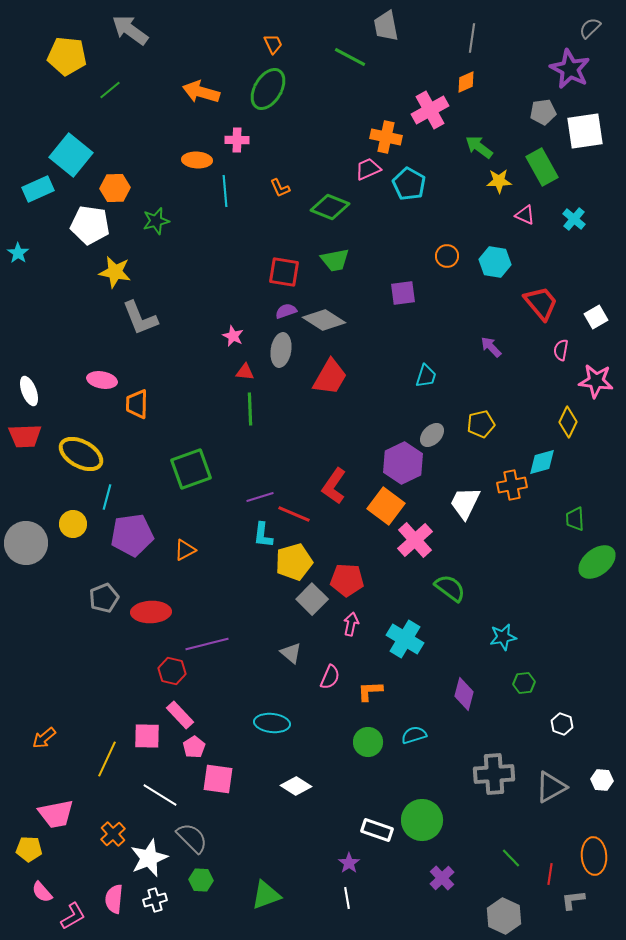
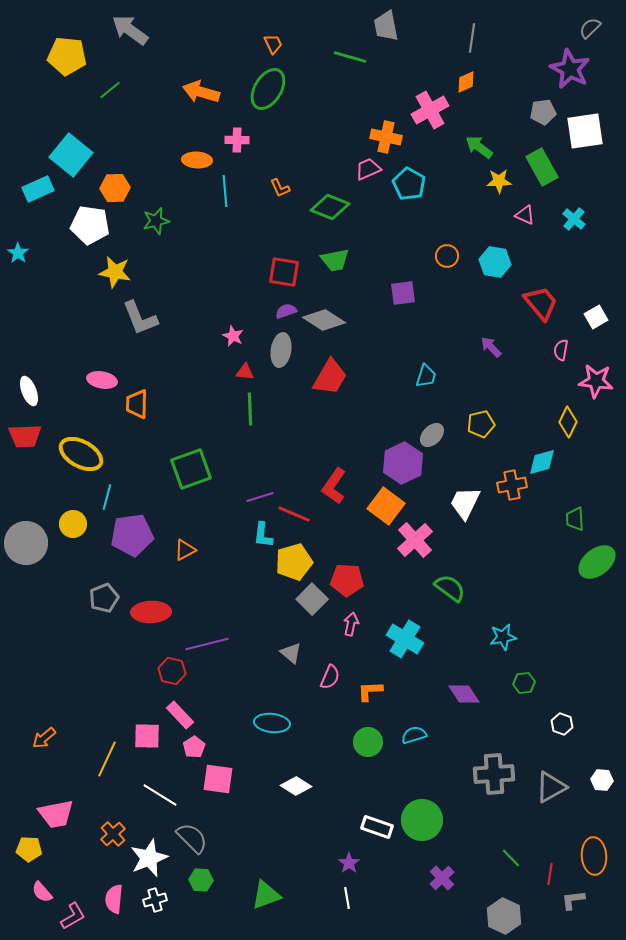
green line at (350, 57): rotated 12 degrees counterclockwise
purple diamond at (464, 694): rotated 48 degrees counterclockwise
white rectangle at (377, 830): moved 3 px up
